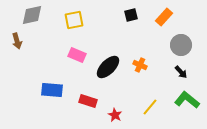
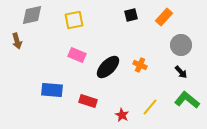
red star: moved 7 px right
